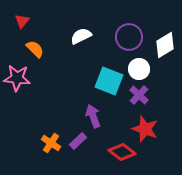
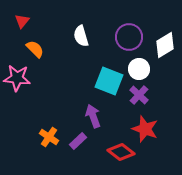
white semicircle: rotated 80 degrees counterclockwise
orange cross: moved 2 px left, 6 px up
red diamond: moved 1 px left
